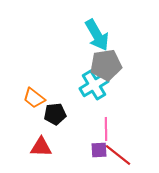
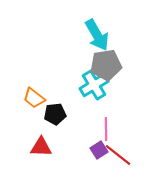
purple square: rotated 30 degrees counterclockwise
